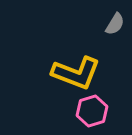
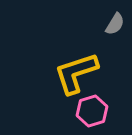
yellow L-shape: rotated 141 degrees clockwise
